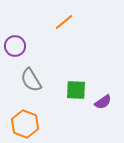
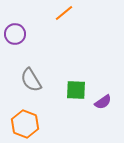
orange line: moved 9 px up
purple circle: moved 12 px up
